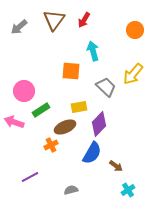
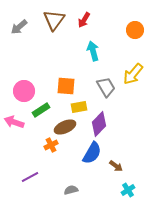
orange square: moved 5 px left, 15 px down
gray trapezoid: rotated 15 degrees clockwise
